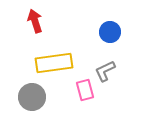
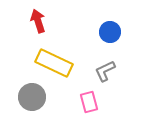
red arrow: moved 3 px right
yellow rectangle: rotated 33 degrees clockwise
pink rectangle: moved 4 px right, 12 px down
